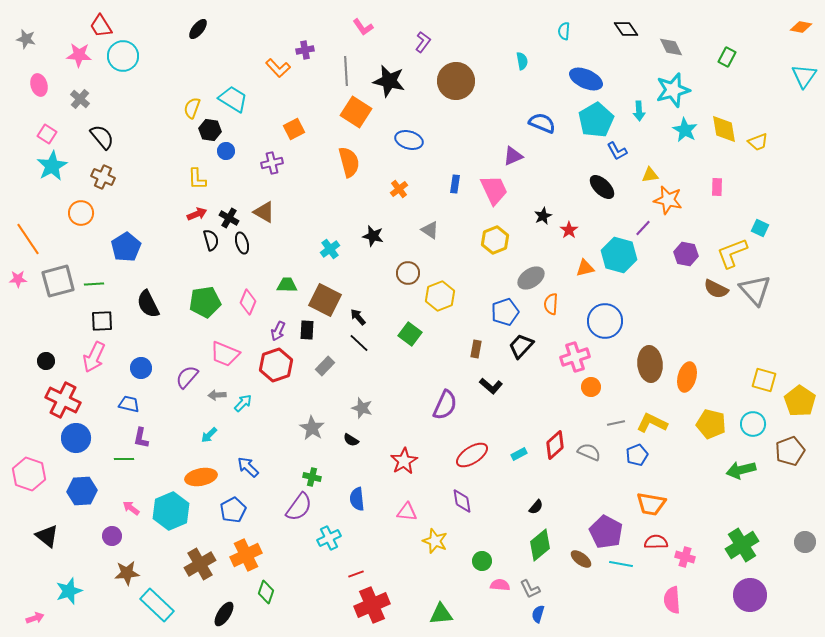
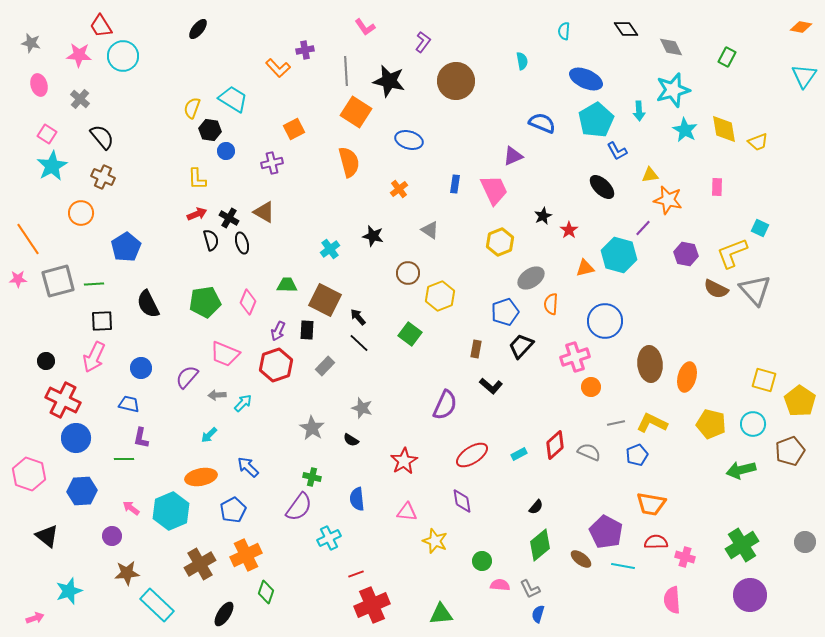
pink L-shape at (363, 27): moved 2 px right
gray star at (26, 39): moved 5 px right, 4 px down
yellow hexagon at (495, 240): moved 5 px right, 2 px down
cyan line at (621, 564): moved 2 px right, 2 px down
